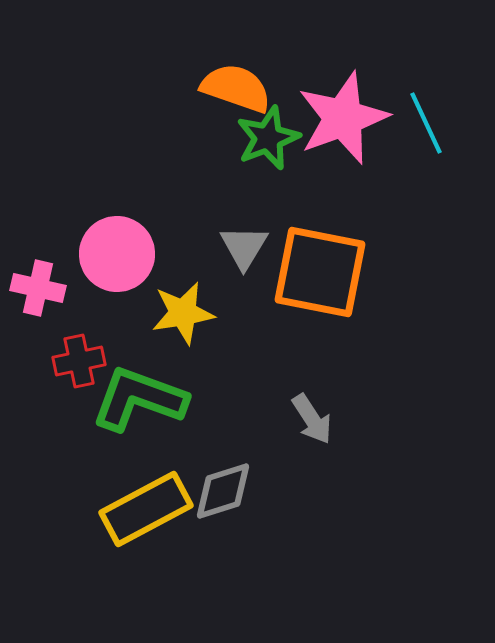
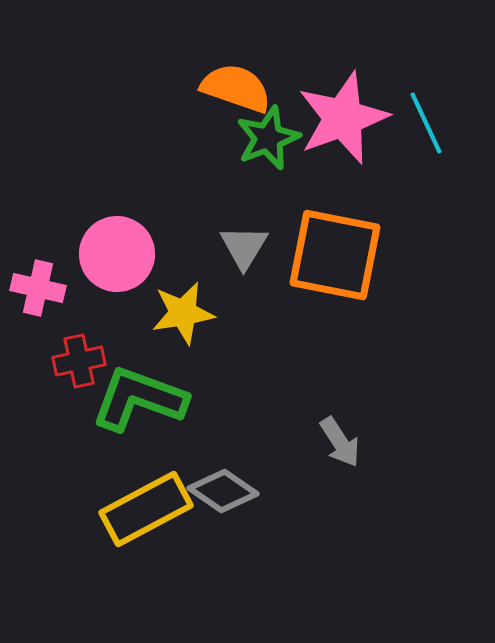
orange square: moved 15 px right, 17 px up
gray arrow: moved 28 px right, 23 px down
gray diamond: rotated 52 degrees clockwise
